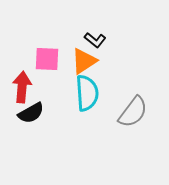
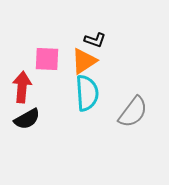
black L-shape: rotated 20 degrees counterclockwise
black semicircle: moved 4 px left, 6 px down
